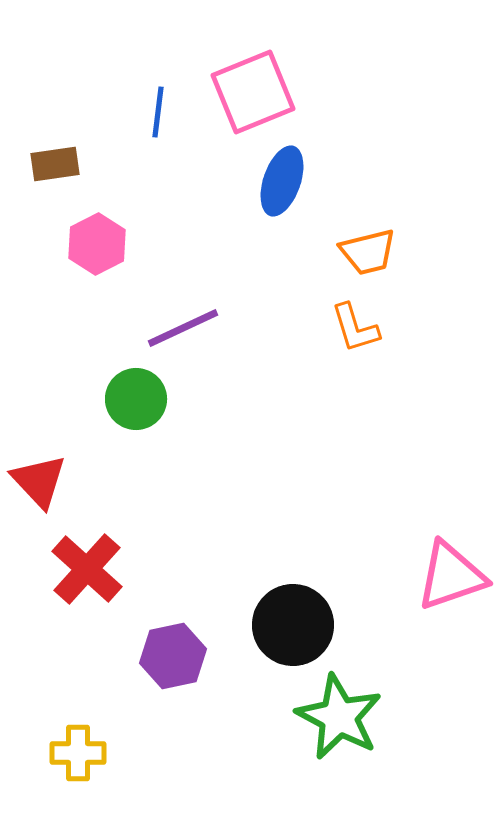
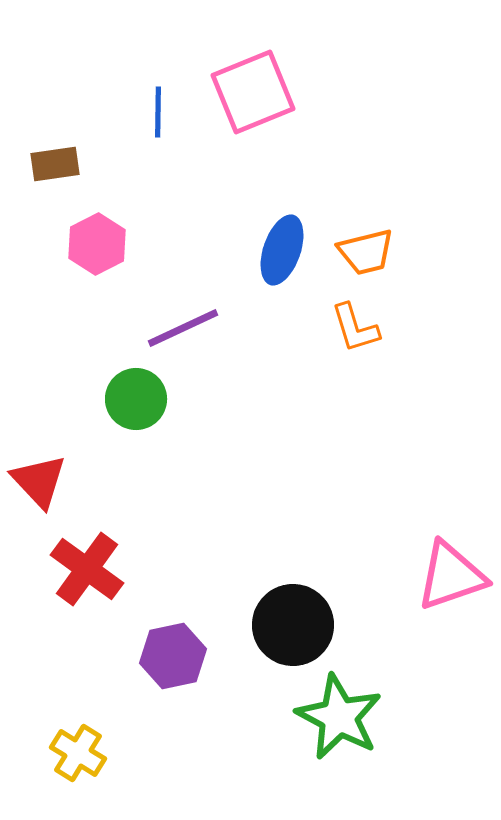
blue line: rotated 6 degrees counterclockwise
blue ellipse: moved 69 px down
orange trapezoid: moved 2 px left
red cross: rotated 6 degrees counterclockwise
yellow cross: rotated 32 degrees clockwise
